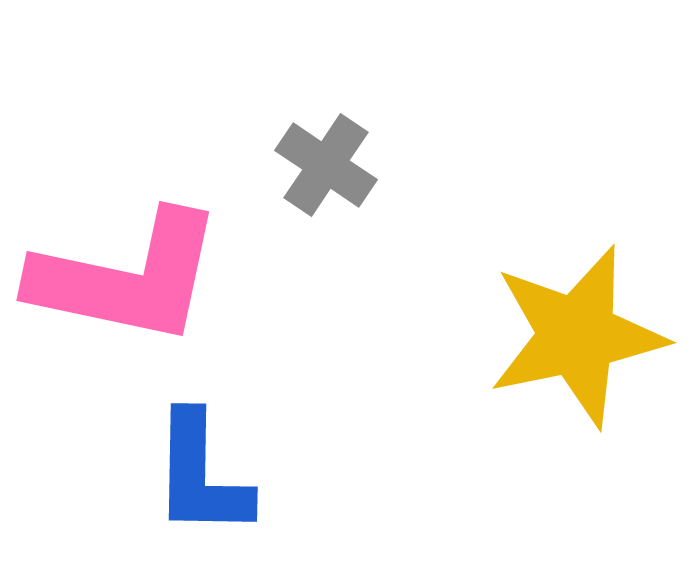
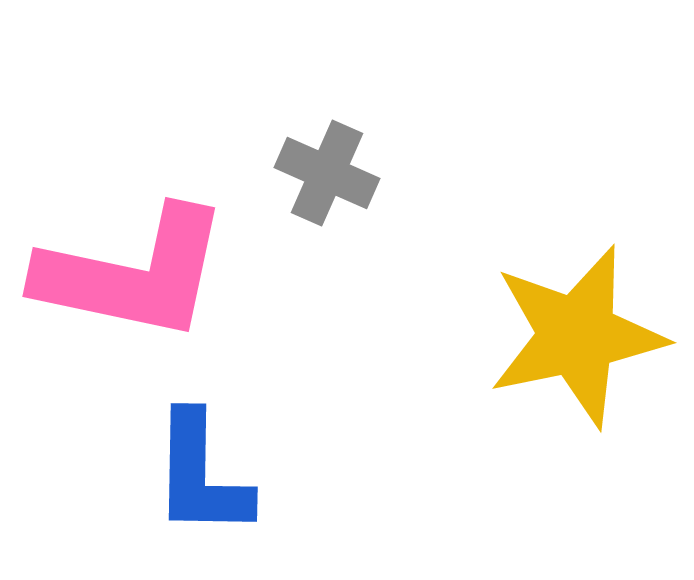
gray cross: moved 1 px right, 8 px down; rotated 10 degrees counterclockwise
pink L-shape: moved 6 px right, 4 px up
